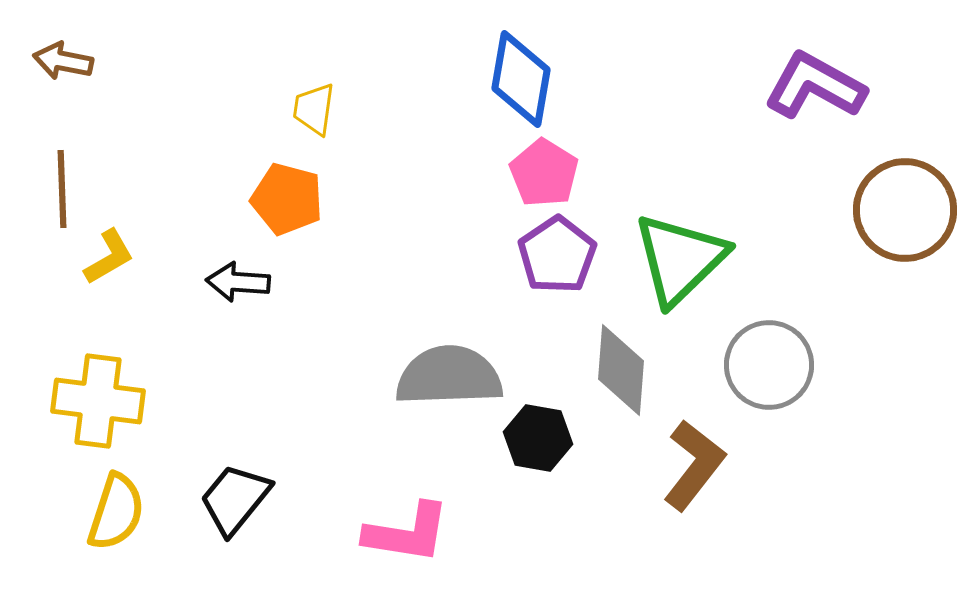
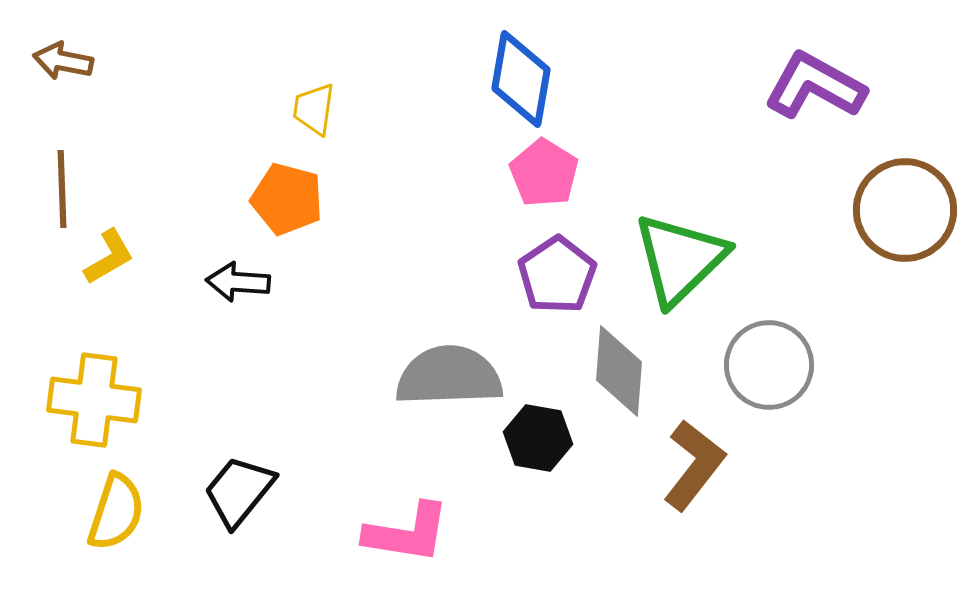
purple pentagon: moved 20 px down
gray diamond: moved 2 px left, 1 px down
yellow cross: moved 4 px left, 1 px up
black trapezoid: moved 4 px right, 8 px up
